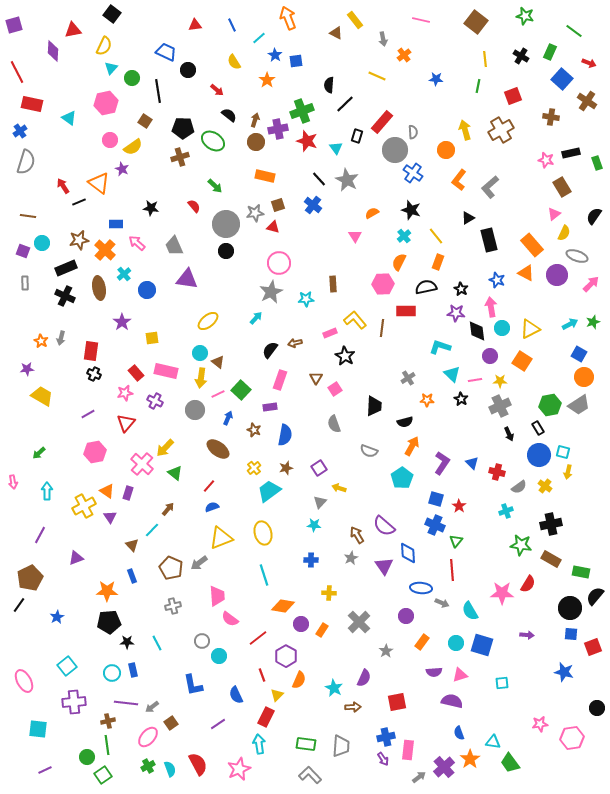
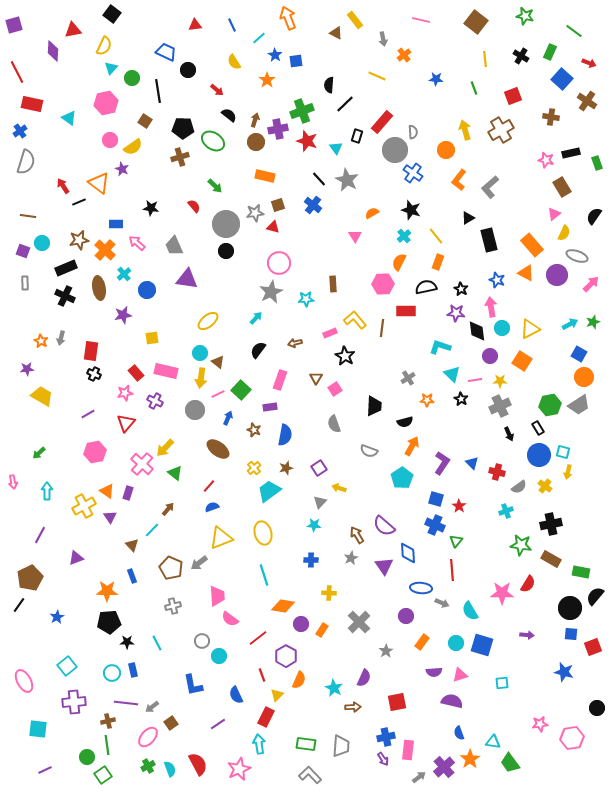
green line at (478, 86): moved 4 px left, 2 px down; rotated 32 degrees counterclockwise
purple star at (122, 322): moved 1 px right, 7 px up; rotated 24 degrees clockwise
black semicircle at (270, 350): moved 12 px left
